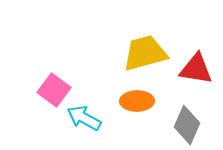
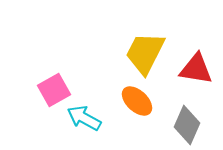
yellow trapezoid: rotated 48 degrees counterclockwise
pink square: rotated 24 degrees clockwise
orange ellipse: rotated 44 degrees clockwise
